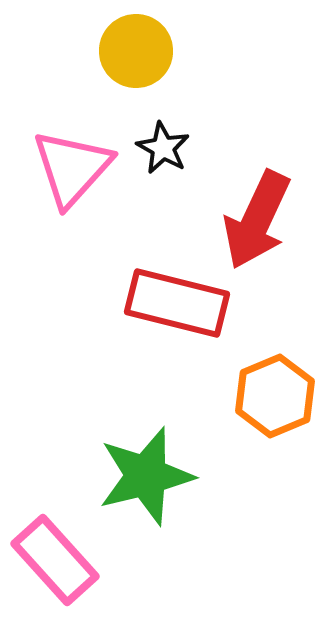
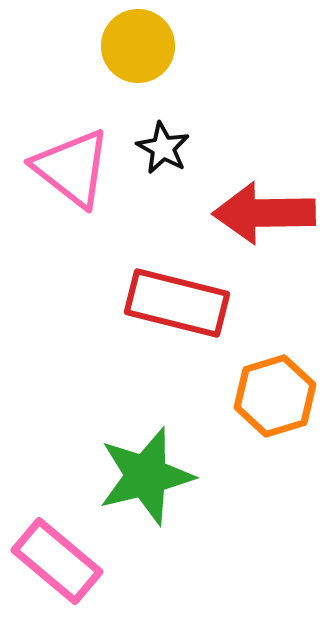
yellow circle: moved 2 px right, 5 px up
pink triangle: rotated 34 degrees counterclockwise
red arrow: moved 7 px right, 7 px up; rotated 64 degrees clockwise
orange hexagon: rotated 6 degrees clockwise
pink rectangle: moved 2 px right, 1 px down; rotated 8 degrees counterclockwise
